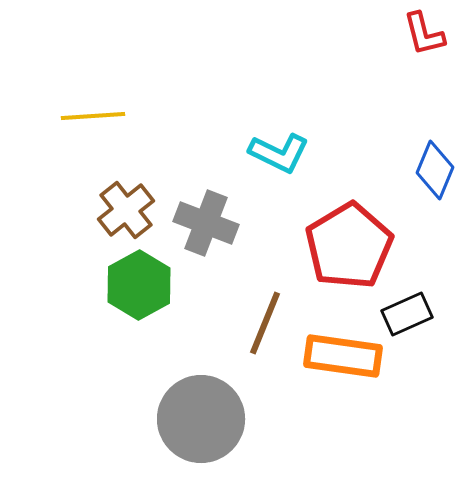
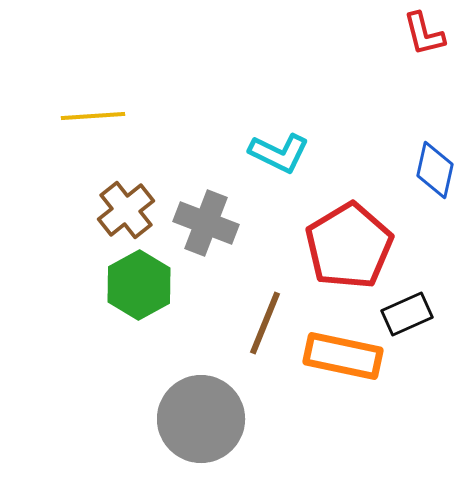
blue diamond: rotated 10 degrees counterclockwise
orange rectangle: rotated 4 degrees clockwise
